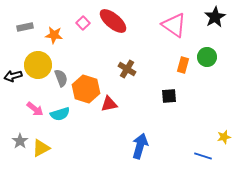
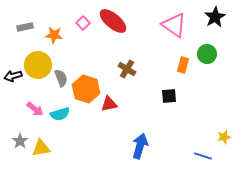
green circle: moved 3 px up
yellow triangle: rotated 18 degrees clockwise
